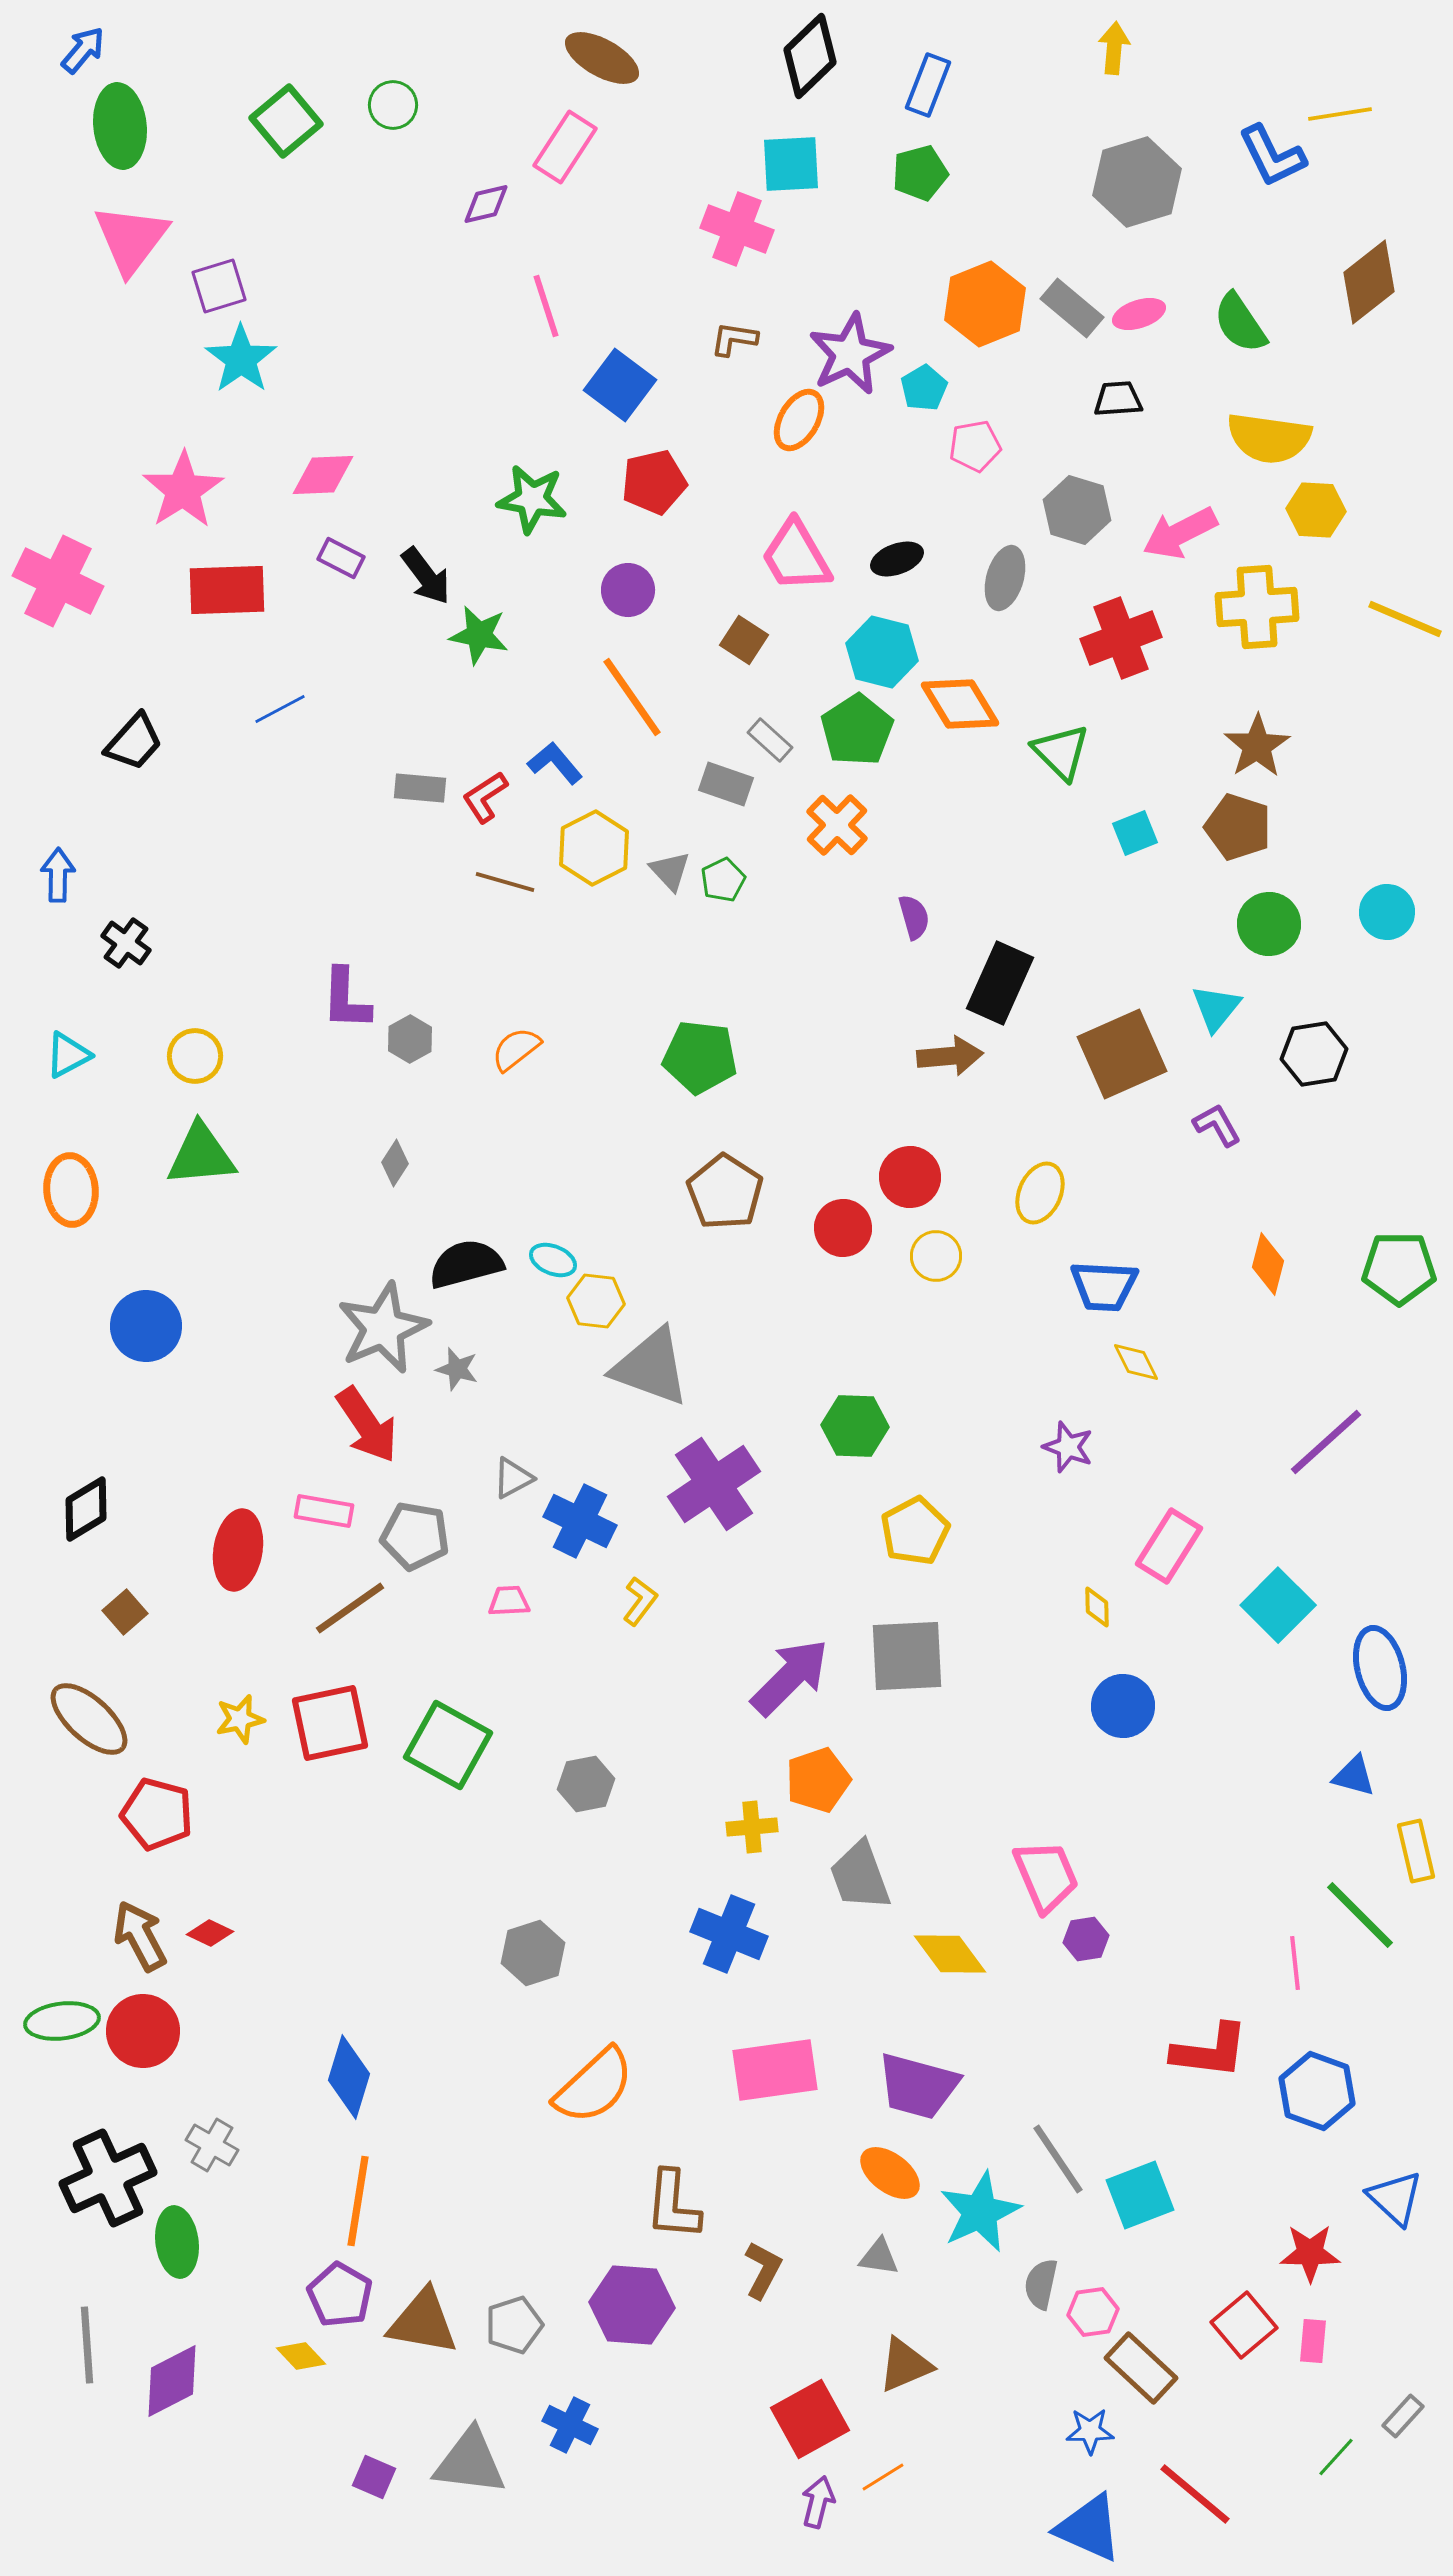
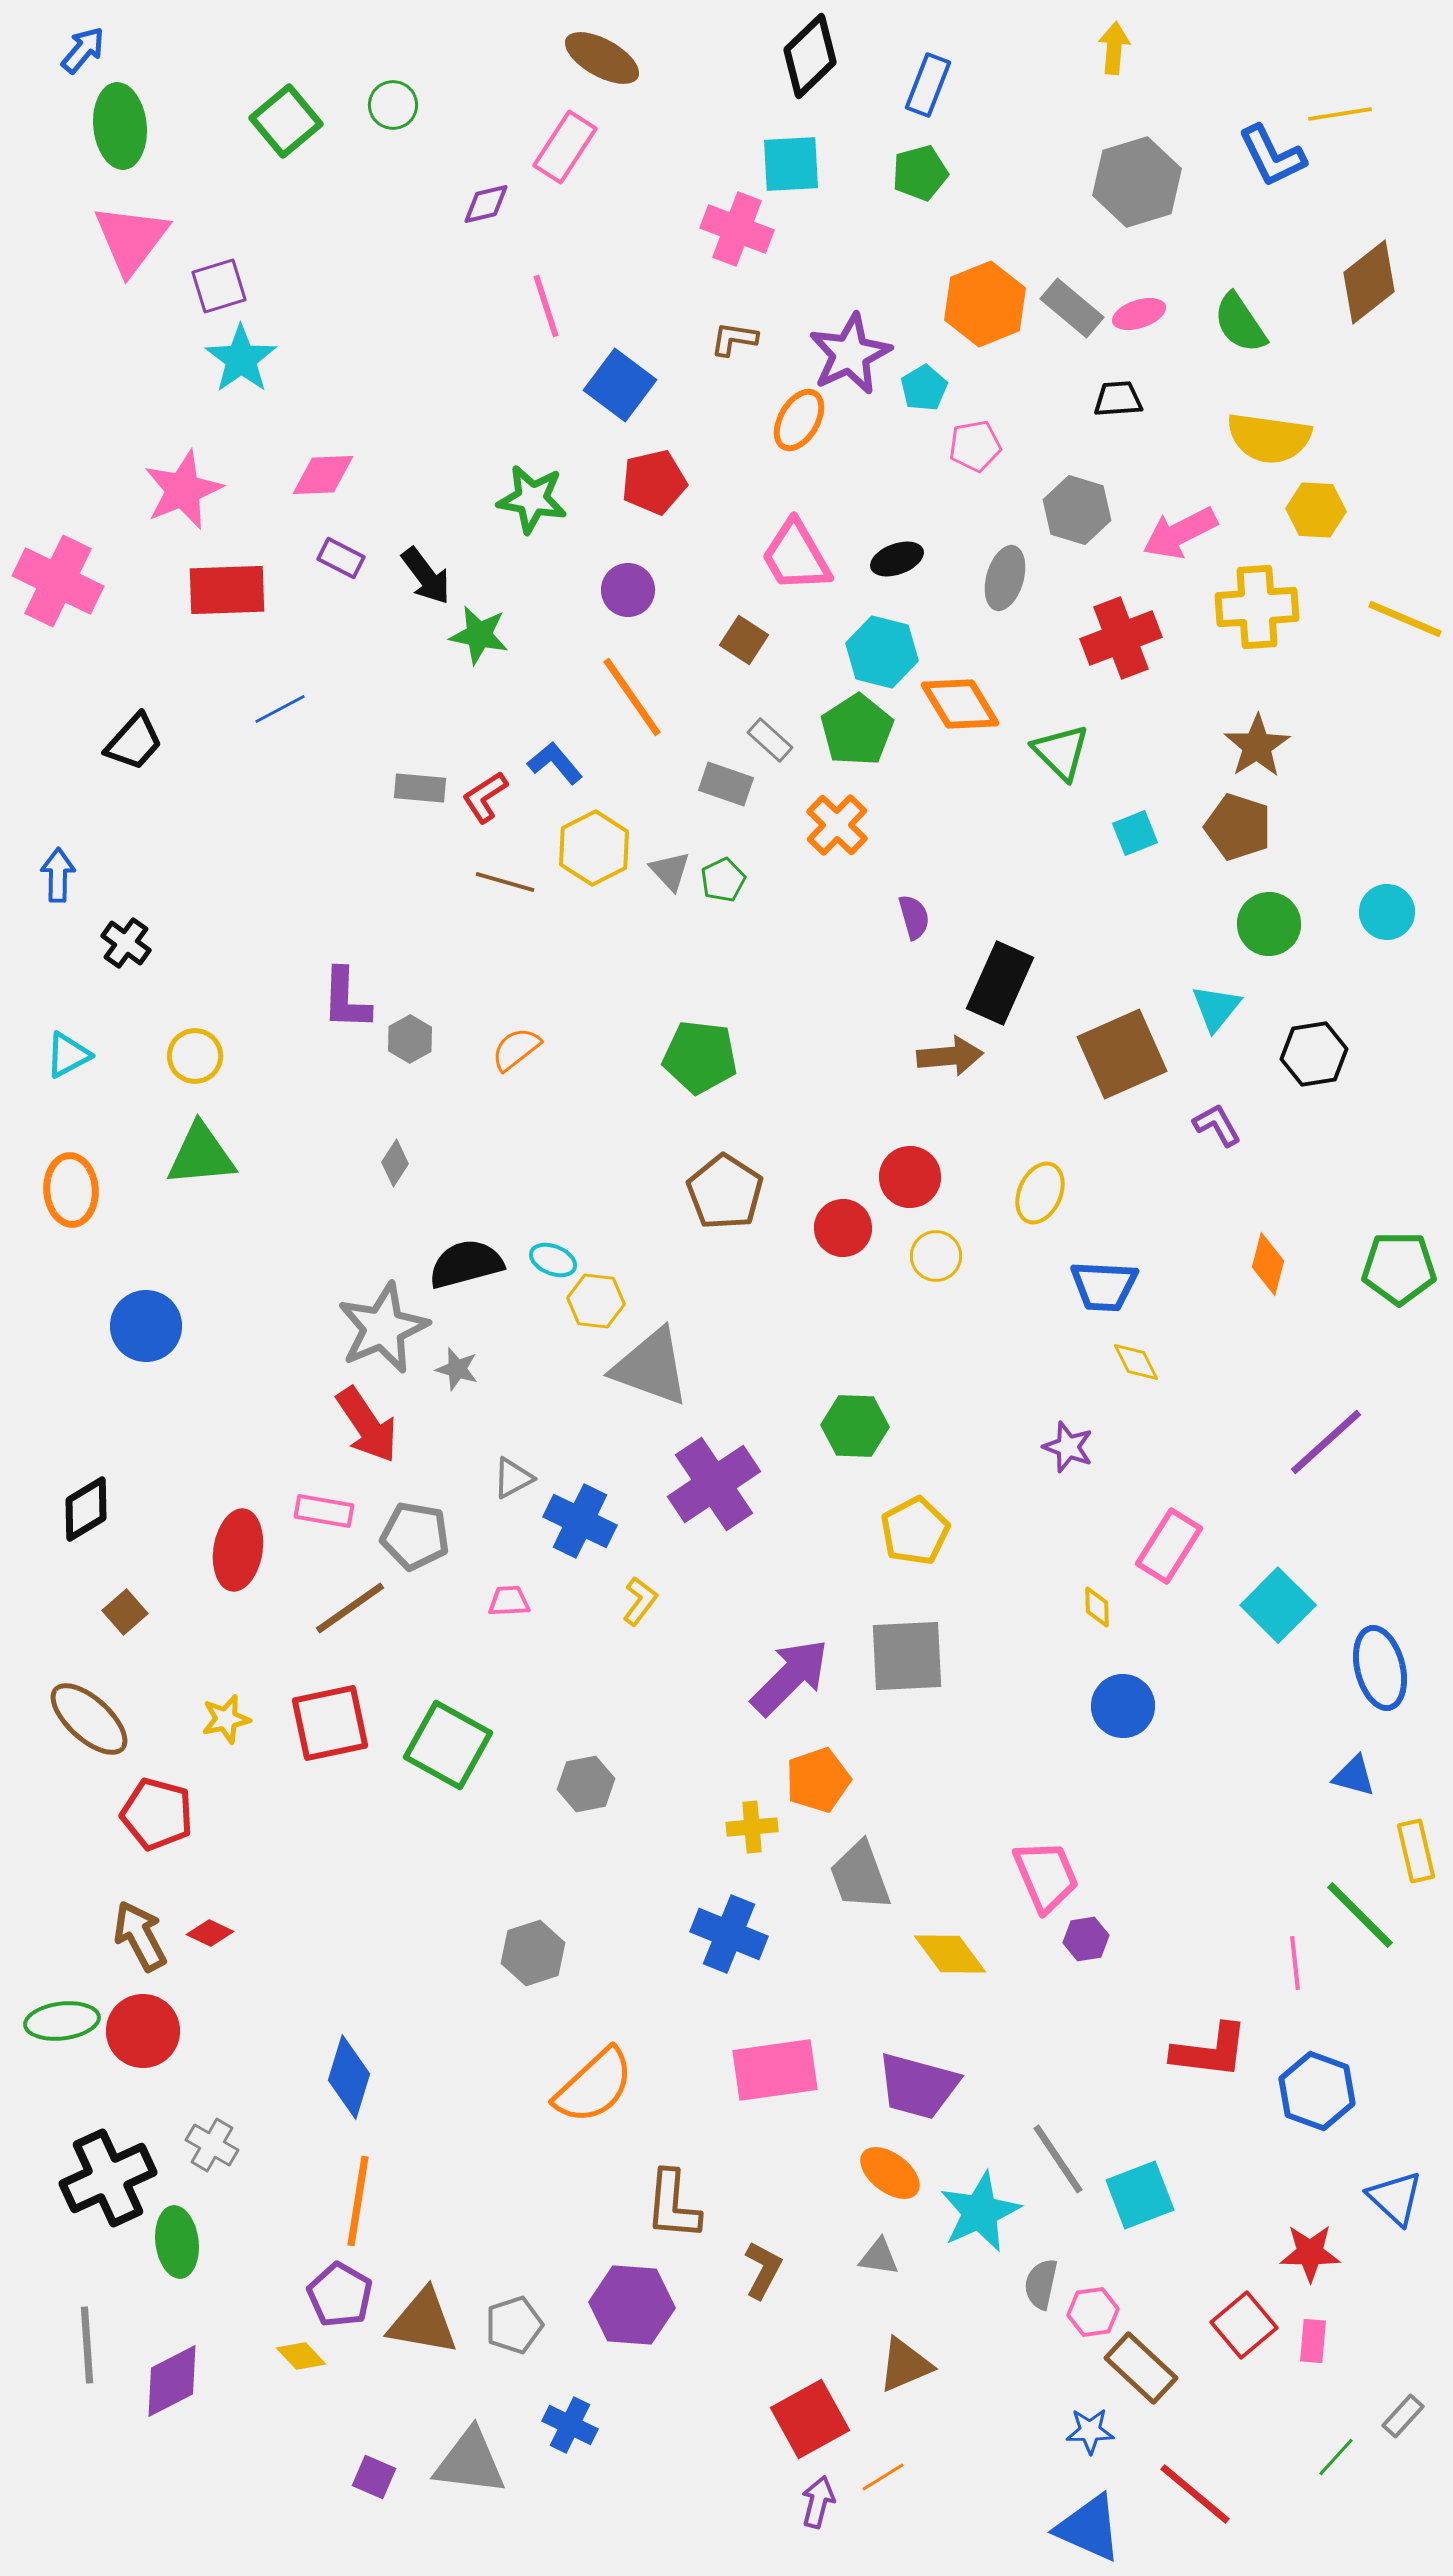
pink star at (183, 490): rotated 10 degrees clockwise
yellow star at (240, 1719): moved 14 px left
